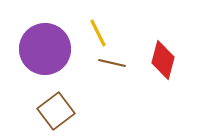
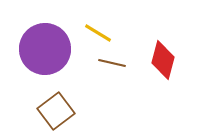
yellow line: rotated 32 degrees counterclockwise
